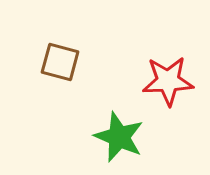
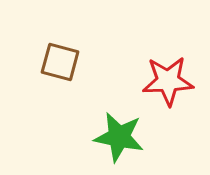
green star: rotated 12 degrees counterclockwise
